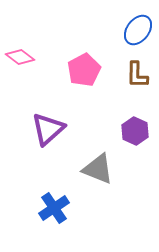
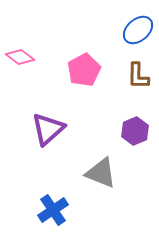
blue ellipse: rotated 12 degrees clockwise
brown L-shape: moved 1 px right, 1 px down
purple hexagon: rotated 12 degrees clockwise
gray triangle: moved 3 px right, 4 px down
blue cross: moved 1 px left, 2 px down
